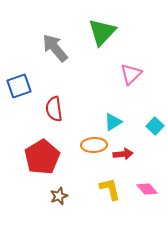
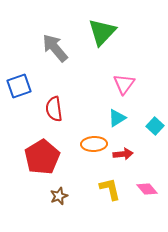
pink triangle: moved 7 px left, 10 px down; rotated 10 degrees counterclockwise
cyan triangle: moved 4 px right, 4 px up
orange ellipse: moved 1 px up
